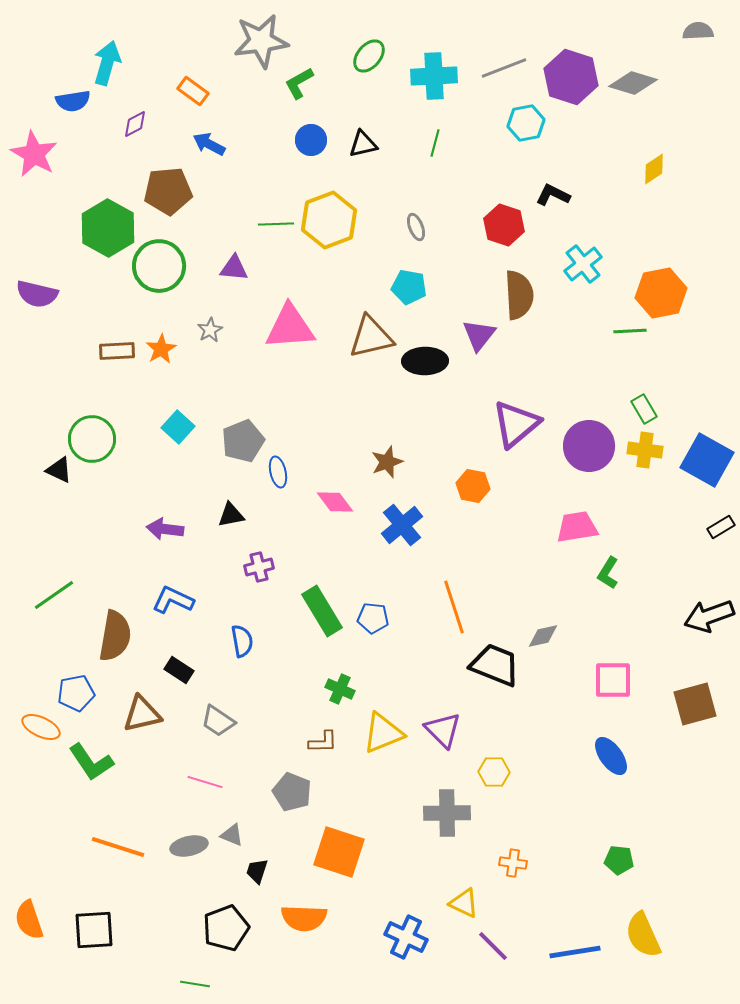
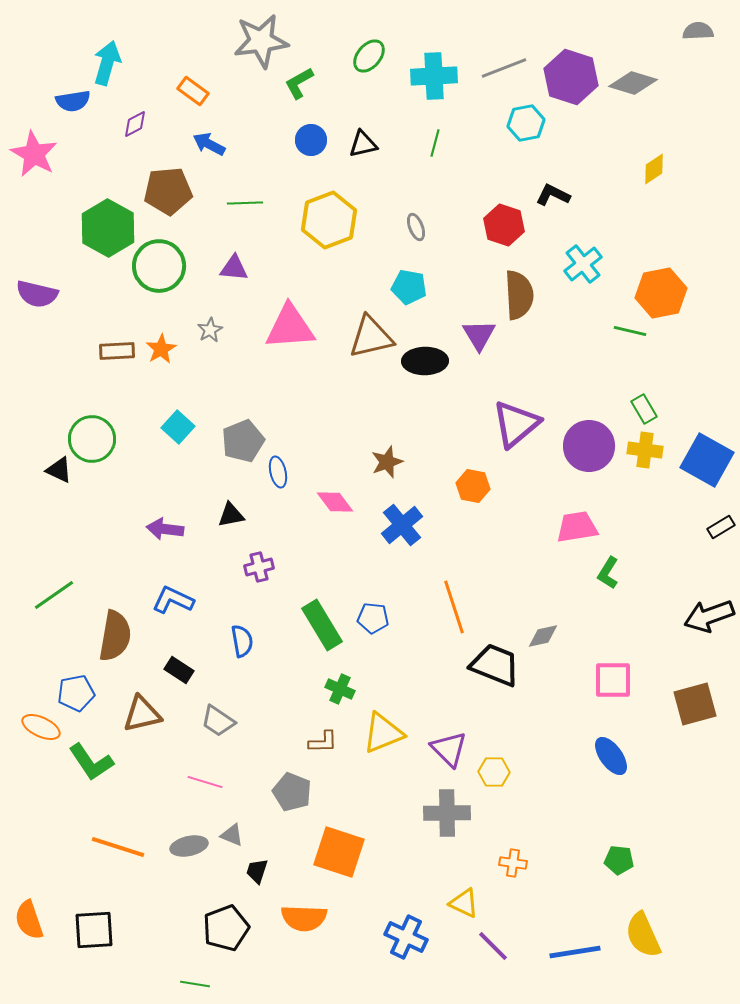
green line at (276, 224): moved 31 px left, 21 px up
green line at (630, 331): rotated 16 degrees clockwise
purple triangle at (479, 335): rotated 9 degrees counterclockwise
green rectangle at (322, 611): moved 14 px down
purple triangle at (443, 730): moved 6 px right, 19 px down
